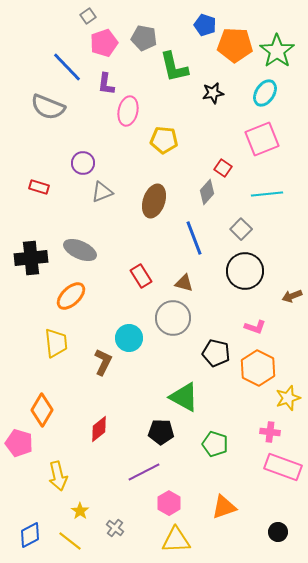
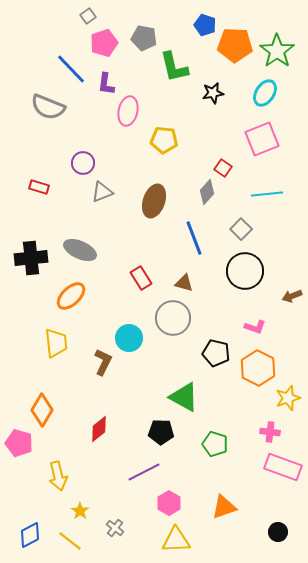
blue line at (67, 67): moved 4 px right, 2 px down
red rectangle at (141, 276): moved 2 px down
